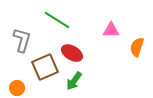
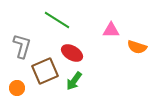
gray L-shape: moved 6 px down
orange semicircle: rotated 90 degrees counterclockwise
brown square: moved 4 px down
